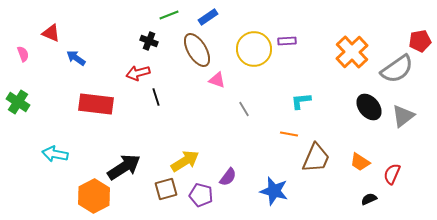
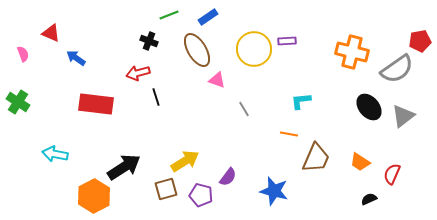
orange cross: rotated 32 degrees counterclockwise
